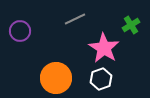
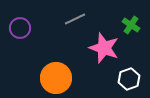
green cross: rotated 24 degrees counterclockwise
purple circle: moved 3 px up
pink star: rotated 12 degrees counterclockwise
white hexagon: moved 28 px right
